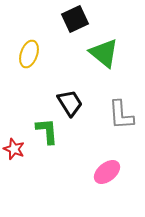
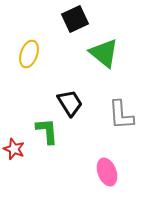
pink ellipse: rotated 72 degrees counterclockwise
